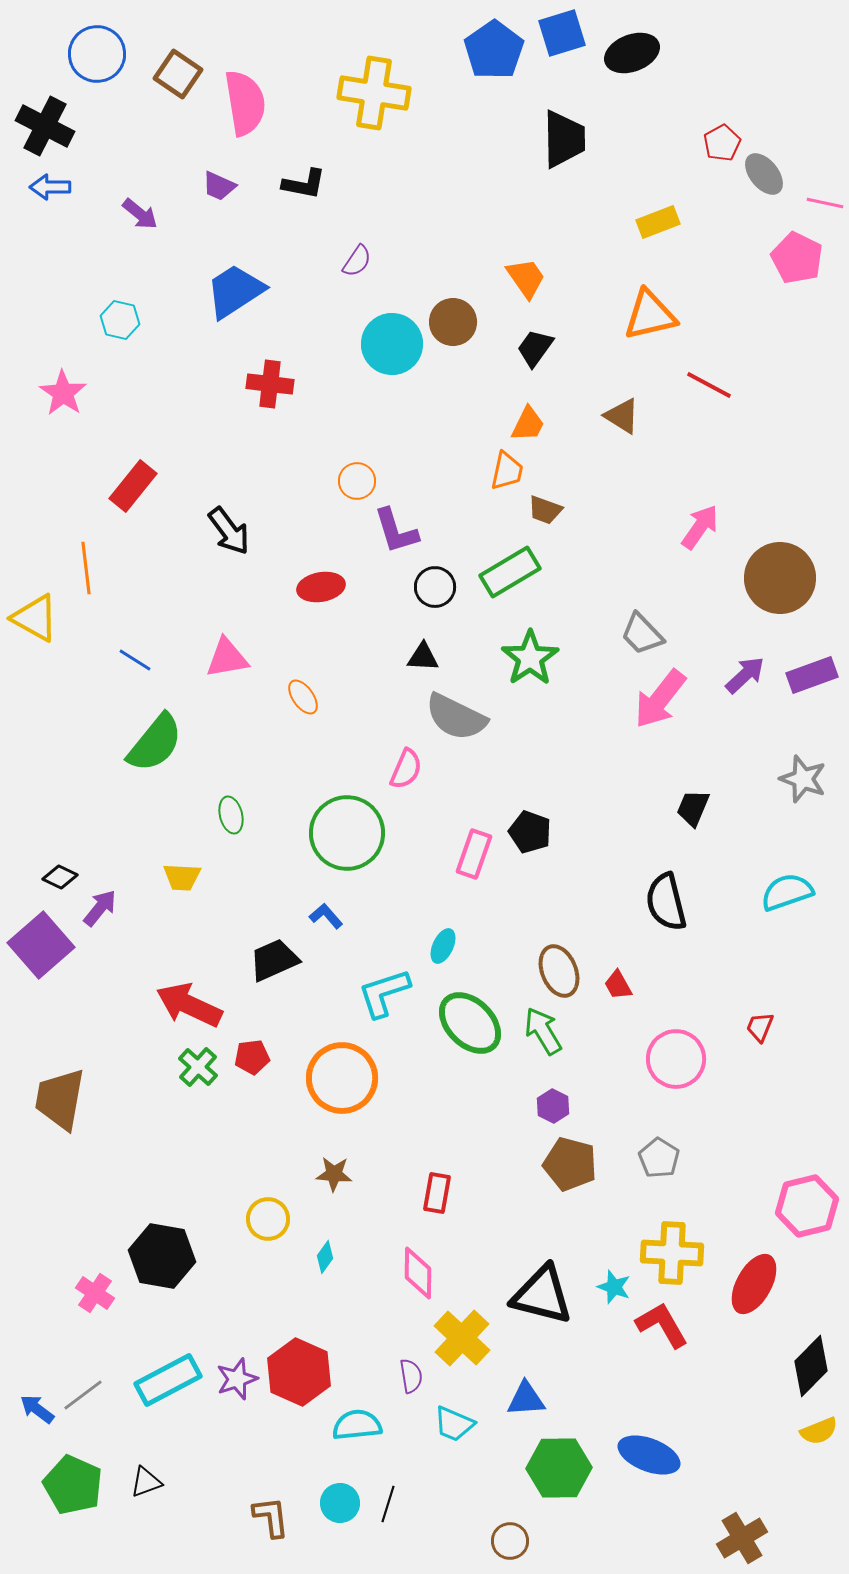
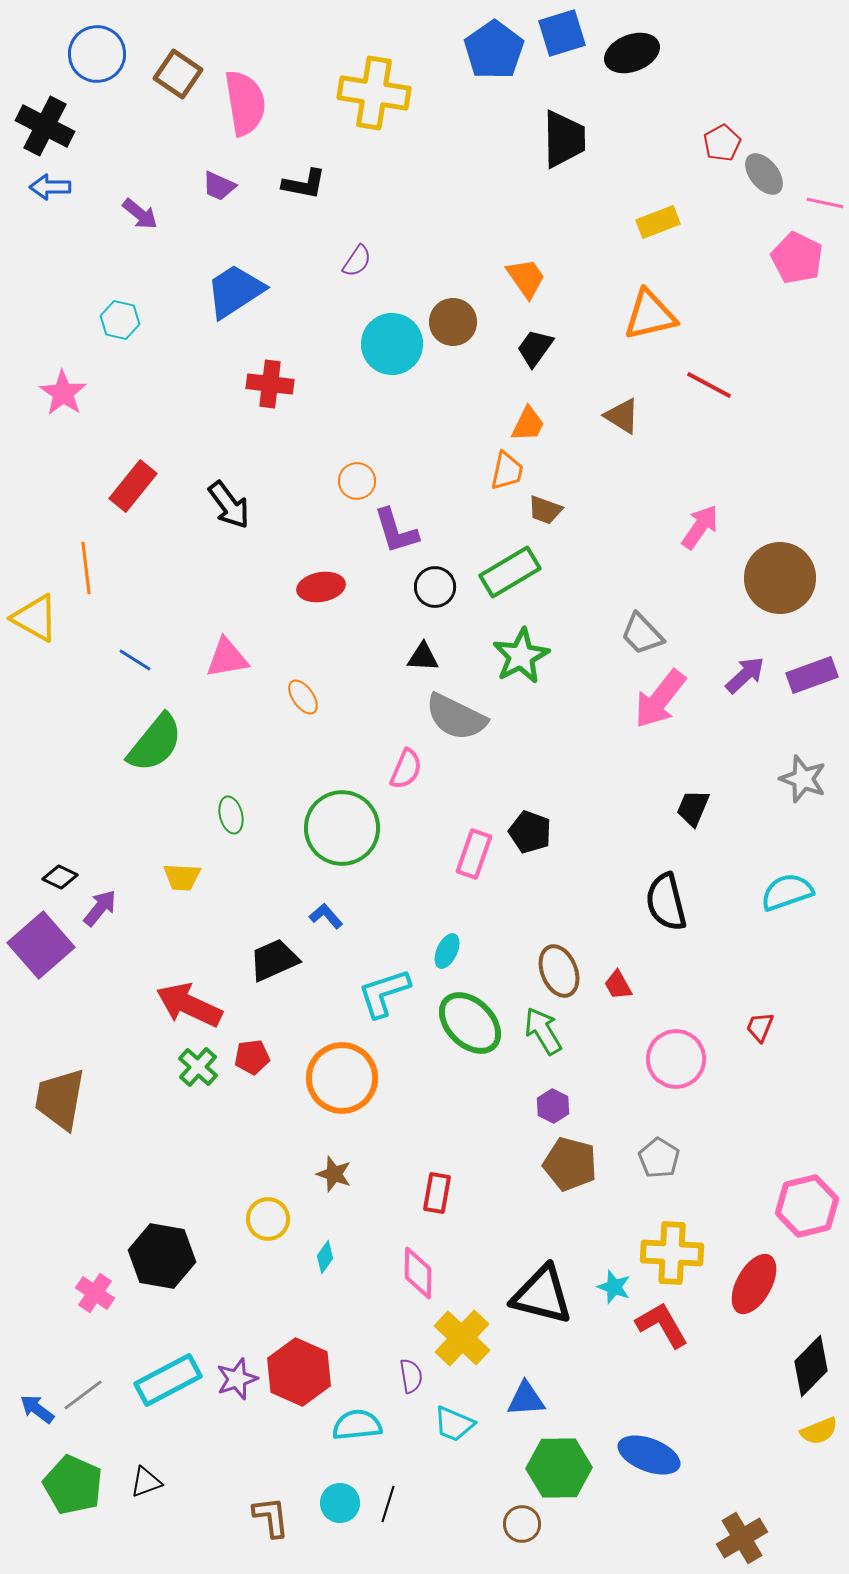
black arrow at (229, 531): moved 26 px up
green star at (530, 658): moved 9 px left, 2 px up; rotated 6 degrees clockwise
green circle at (347, 833): moved 5 px left, 5 px up
cyan ellipse at (443, 946): moved 4 px right, 5 px down
brown star at (334, 1174): rotated 15 degrees clockwise
brown circle at (510, 1541): moved 12 px right, 17 px up
